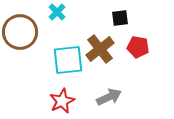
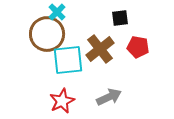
brown circle: moved 27 px right, 2 px down
